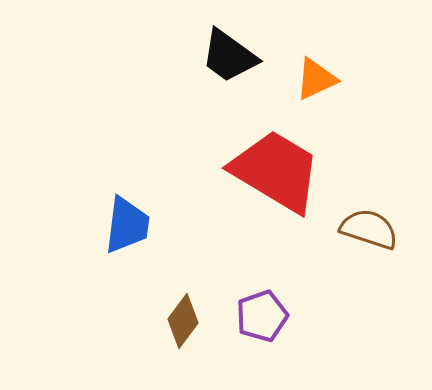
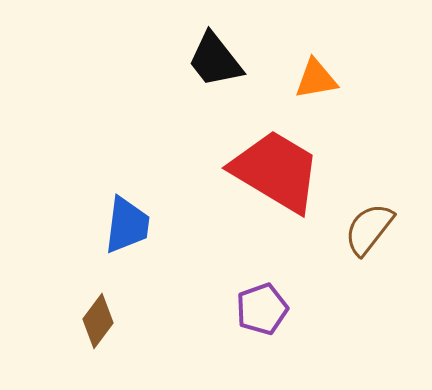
black trapezoid: moved 14 px left, 4 px down; rotated 16 degrees clockwise
orange triangle: rotated 15 degrees clockwise
brown semicircle: rotated 70 degrees counterclockwise
purple pentagon: moved 7 px up
brown diamond: moved 85 px left
